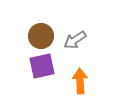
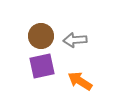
gray arrow: rotated 30 degrees clockwise
orange arrow: rotated 55 degrees counterclockwise
